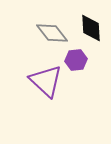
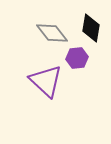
black diamond: rotated 12 degrees clockwise
purple hexagon: moved 1 px right, 2 px up
